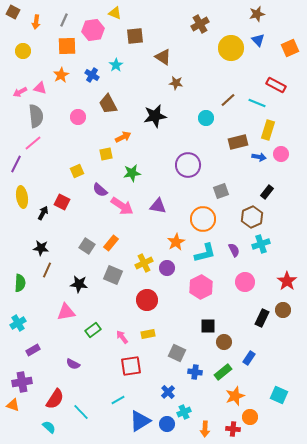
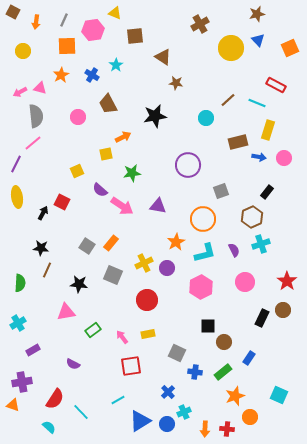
pink circle at (281, 154): moved 3 px right, 4 px down
yellow ellipse at (22, 197): moved 5 px left
red cross at (233, 429): moved 6 px left
